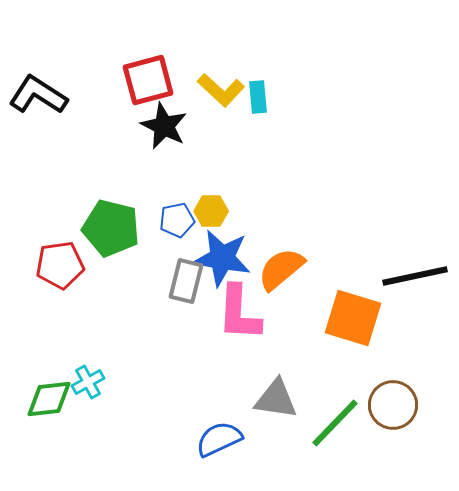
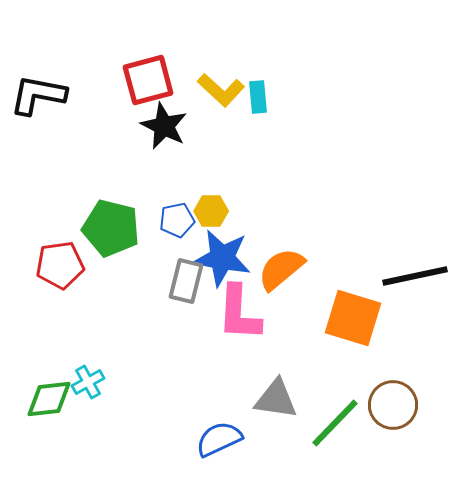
black L-shape: rotated 22 degrees counterclockwise
